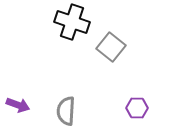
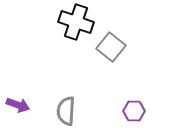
black cross: moved 4 px right
purple hexagon: moved 3 px left, 3 px down
